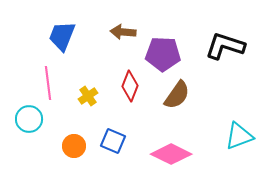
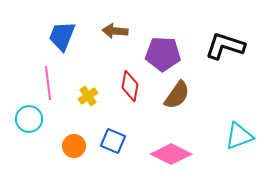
brown arrow: moved 8 px left, 1 px up
red diamond: rotated 12 degrees counterclockwise
